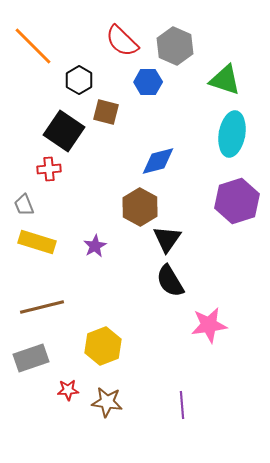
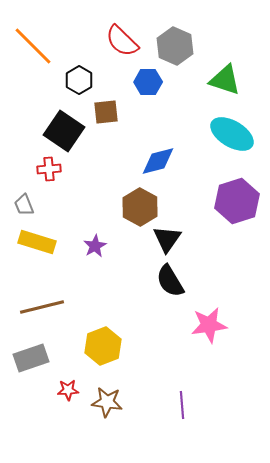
brown square: rotated 20 degrees counterclockwise
cyan ellipse: rotated 69 degrees counterclockwise
